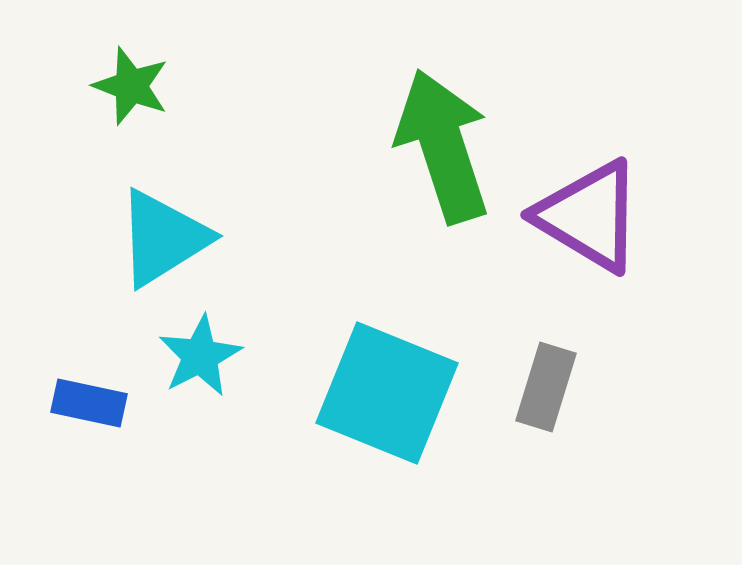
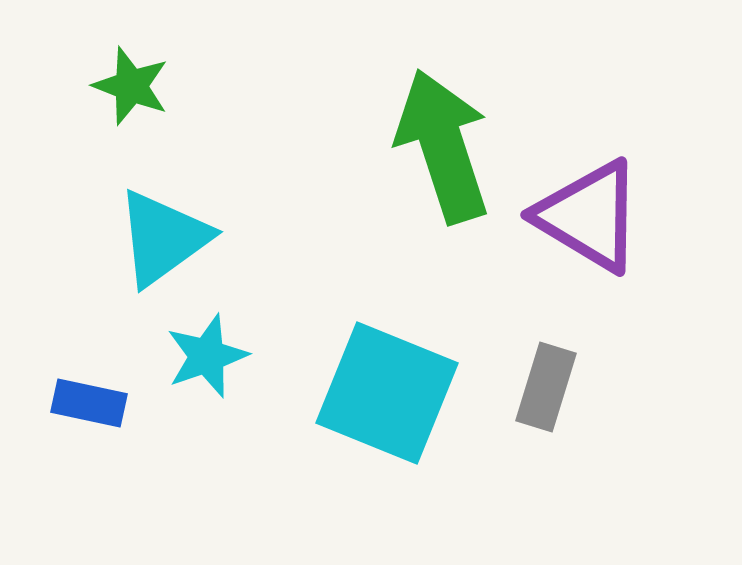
cyan triangle: rotated 4 degrees counterclockwise
cyan star: moved 7 px right; rotated 8 degrees clockwise
